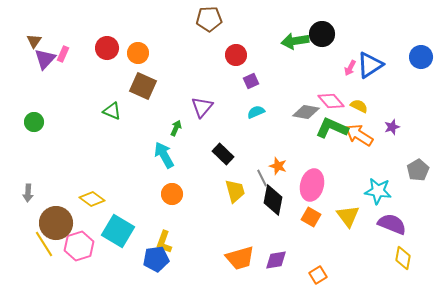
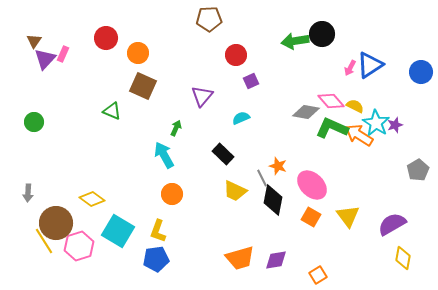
red circle at (107, 48): moved 1 px left, 10 px up
blue circle at (421, 57): moved 15 px down
yellow semicircle at (359, 106): moved 4 px left
purple triangle at (202, 107): moved 11 px up
cyan semicircle at (256, 112): moved 15 px left, 6 px down
purple star at (392, 127): moved 3 px right, 2 px up
pink ellipse at (312, 185): rotated 60 degrees counterclockwise
yellow trapezoid at (235, 191): rotated 130 degrees clockwise
cyan star at (378, 191): moved 2 px left, 68 px up; rotated 24 degrees clockwise
purple semicircle at (392, 224): rotated 52 degrees counterclockwise
yellow L-shape at (164, 242): moved 6 px left, 11 px up
yellow line at (44, 244): moved 3 px up
